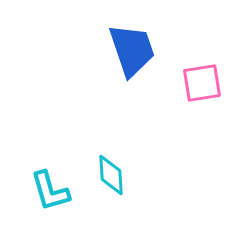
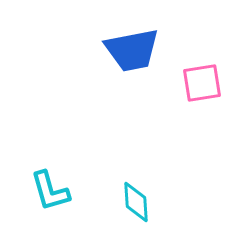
blue trapezoid: rotated 98 degrees clockwise
cyan diamond: moved 25 px right, 27 px down
